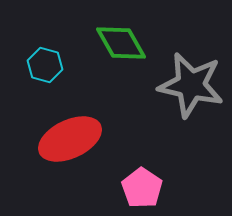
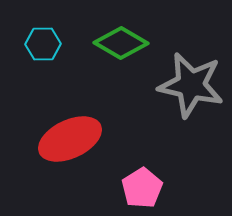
green diamond: rotated 30 degrees counterclockwise
cyan hexagon: moved 2 px left, 21 px up; rotated 16 degrees counterclockwise
pink pentagon: rotated 6 degrees clockwise
